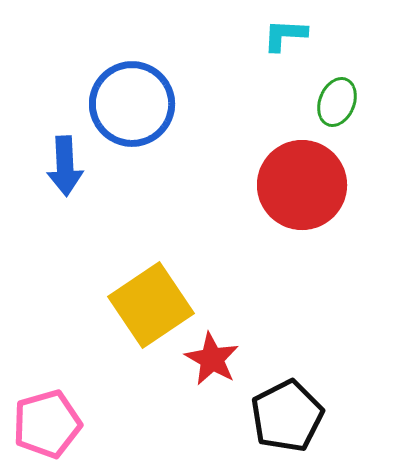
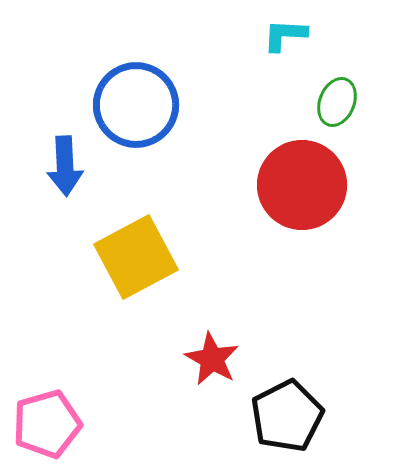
blue circle: moved 4 px right, 1 px down
yellow square: moved 15 px left, 48 px up; rotated 6 degrees clockwise
